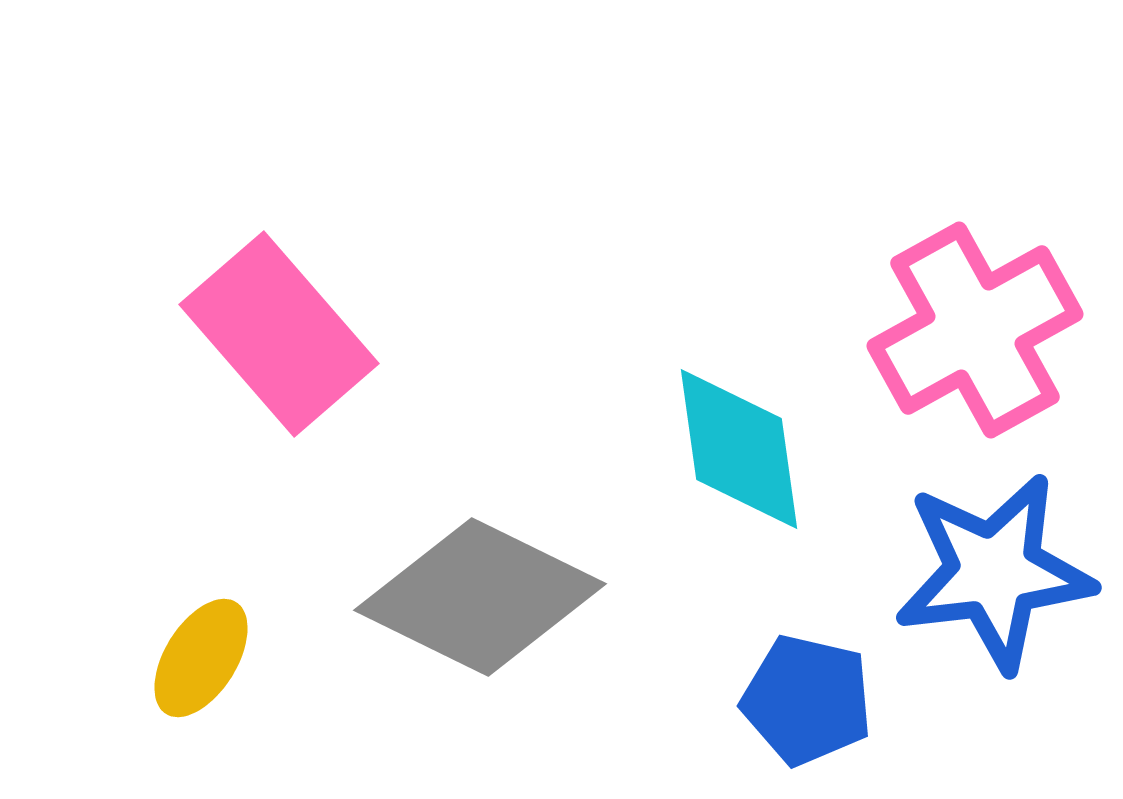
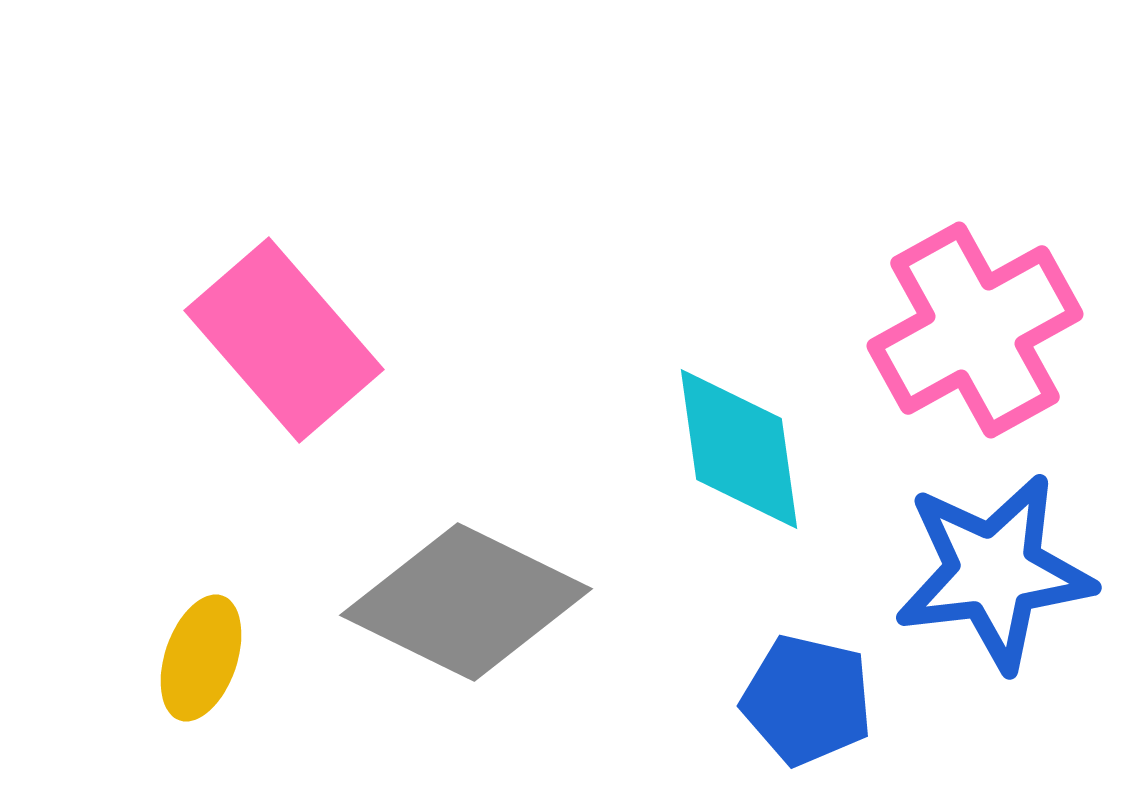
pink rectangle: moved 5 px right, 6 px down
gray diamond: moved 14 px left, 5 px down
yellow ellipse: rotated 13 degrees counterclockwise
